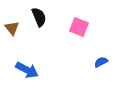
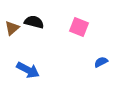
black semicircle: moved 5 px left, 5 px down; rotated 54 degrees counterclockwise
brown triangle: rotated 28 degrees clockwise
blue arrow: moved 1 px right
